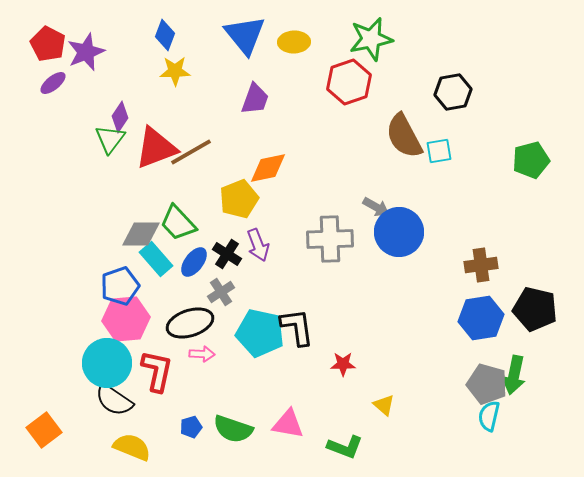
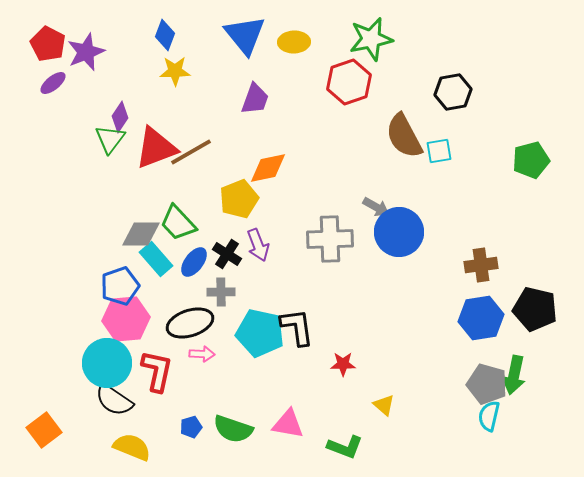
gray cross at (221, 292): rotated 32 degrees clockwise
